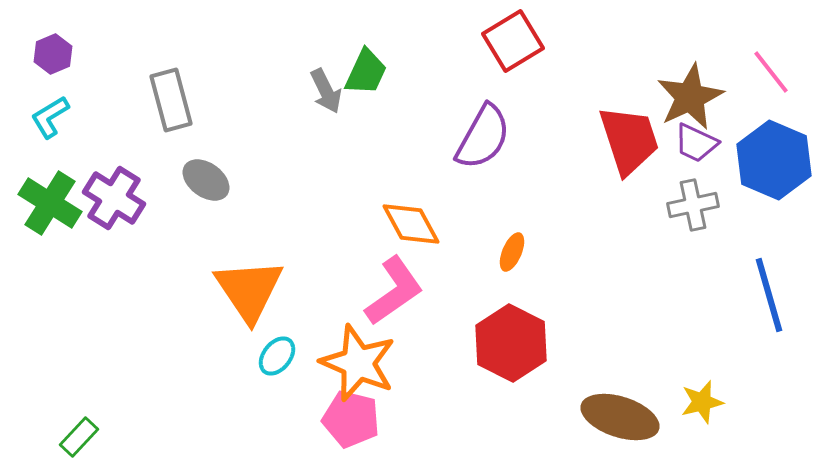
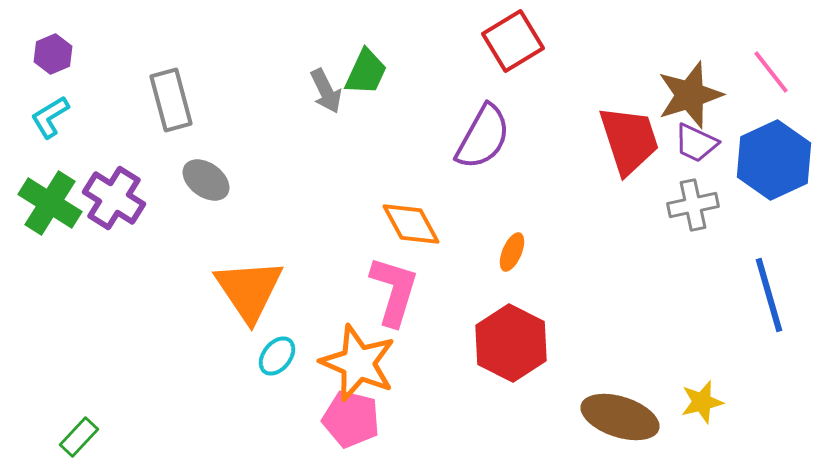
brown star: moved 2 px up; rotated 8 degrees clockwise
blue hexagon: rotated 12 degrees clockwise
pink L-shape: rotated 38 degrees counterclockwise
